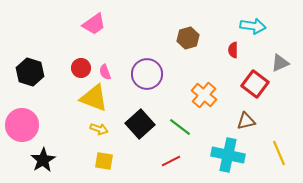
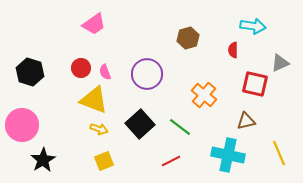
red square: rotated 24 degrees counterclockwise
yellow triangle: moved 2 px down
yellow square: rotated 30 degrees counterclockwise
